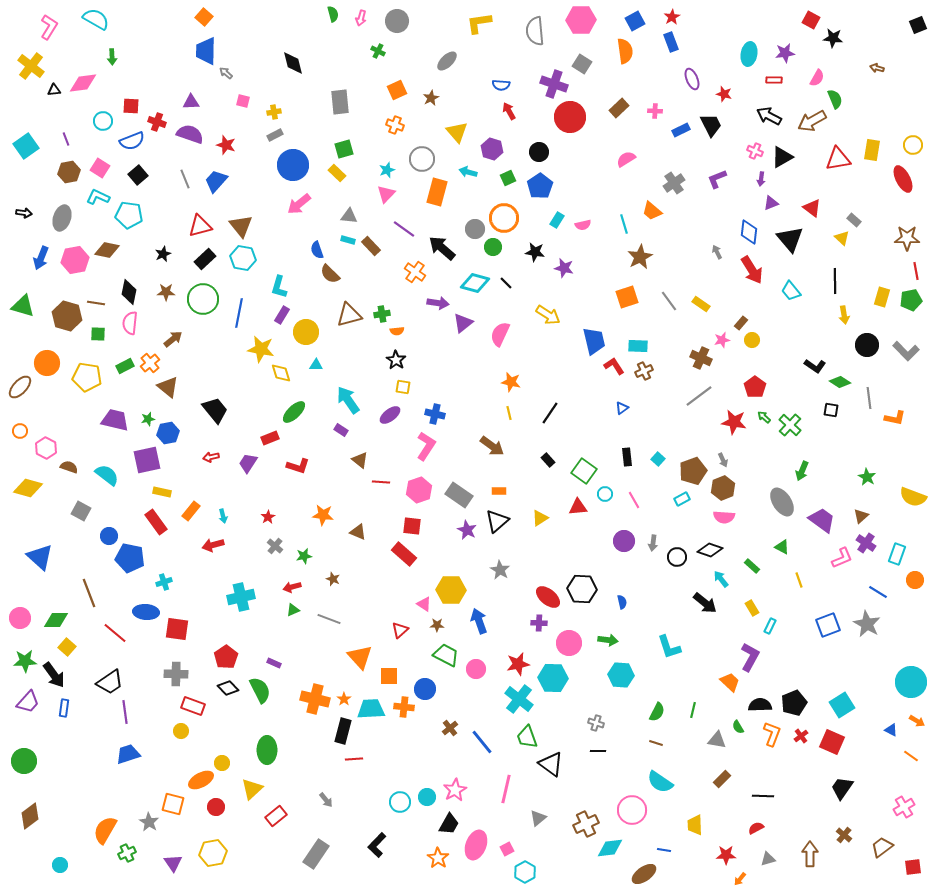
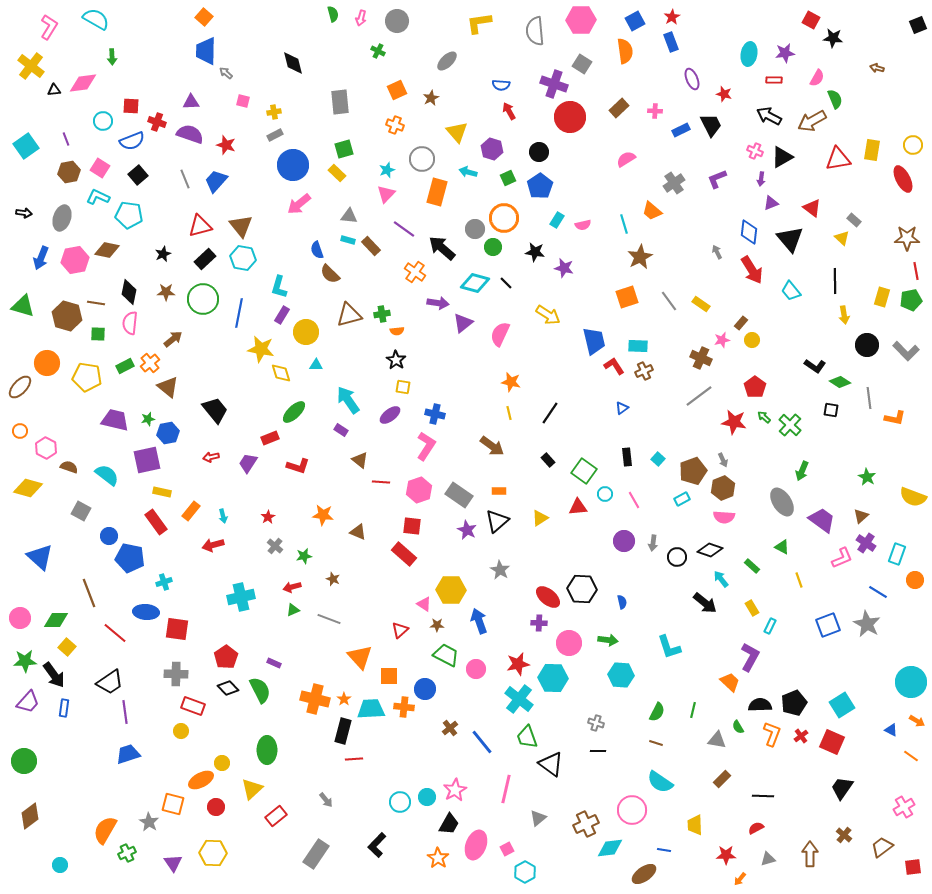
yellow hexagon at (213, 853): rotated 12 degrees clockwise
